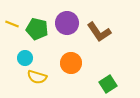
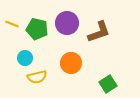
brown L-shape: rotated 75 degrees counterclockwise
yellow semicircle: rotated 30 degrees counterclockwise
